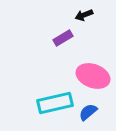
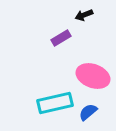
purple rectangle: moved 2 px left
